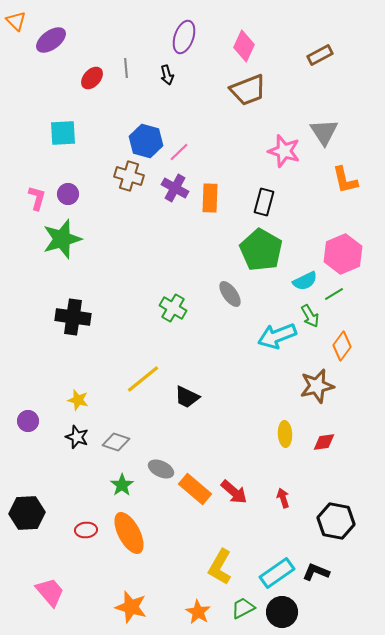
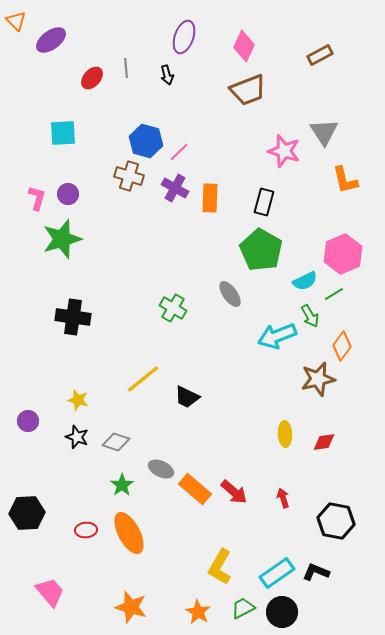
brown star at (317, 386): moved 1 px right, 7 px up
